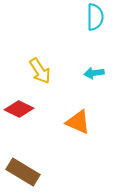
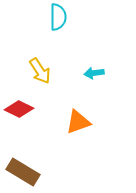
cyan semicircle: moved 37 px left
orange triangle: rotated 44 degrees counterclockwise
